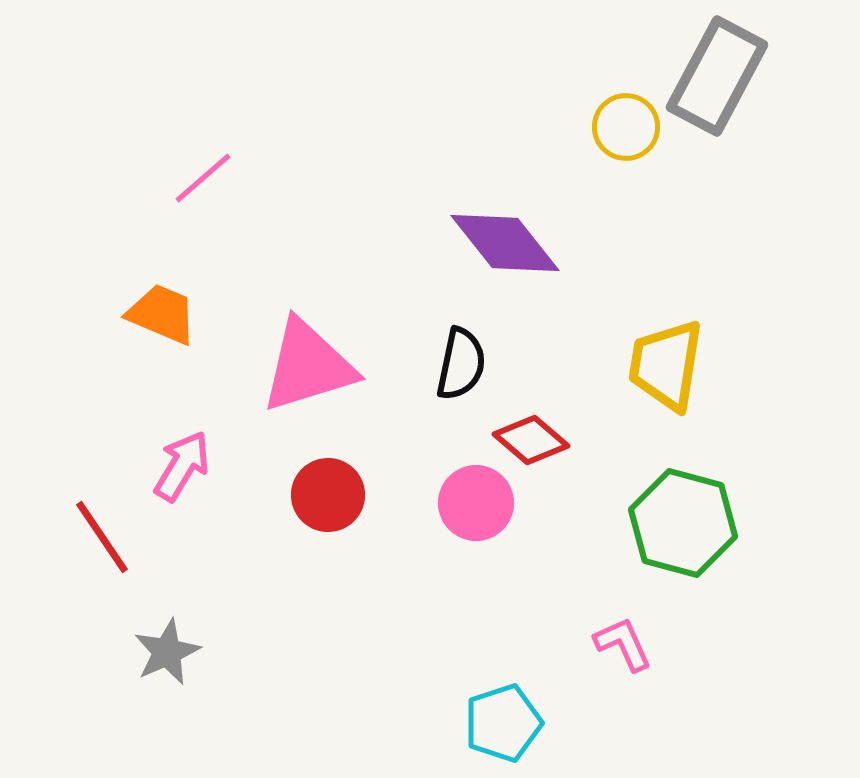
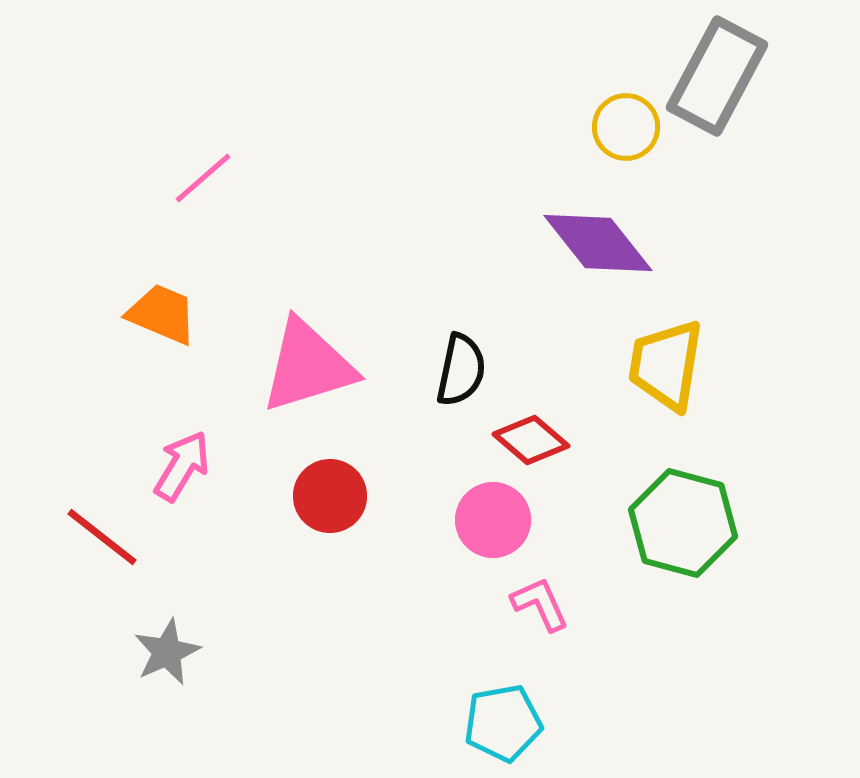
purple diamond: moved 93 px right
black semicircle: moved 6 px down
red circle: moved 2 px right, 1 px down
pink circle: moved 17 px right, 17 px down
red line: rotated 18 degrees counterclockwise
pink L-shape: moved 83 px left, 40 px up
cyan pentagon: rotated 8 degrees clockwise
